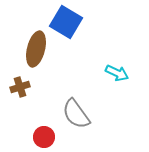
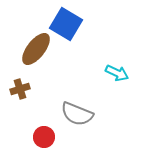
blue square: moved 2 px down
brown ellipse: rotated 24 degrees clockwise
brown cross: moved 2 px down
gray semicircle: moved 1 px right; rotated 32 degrees counterclockwise
